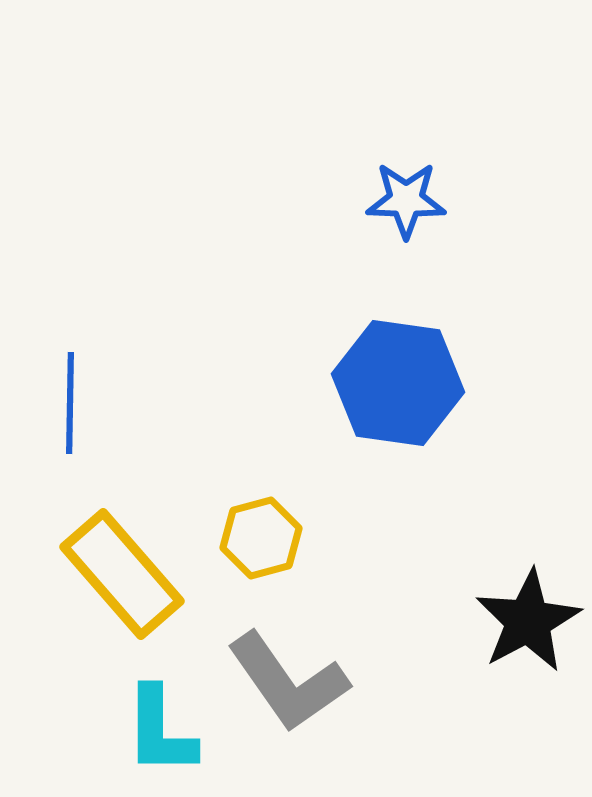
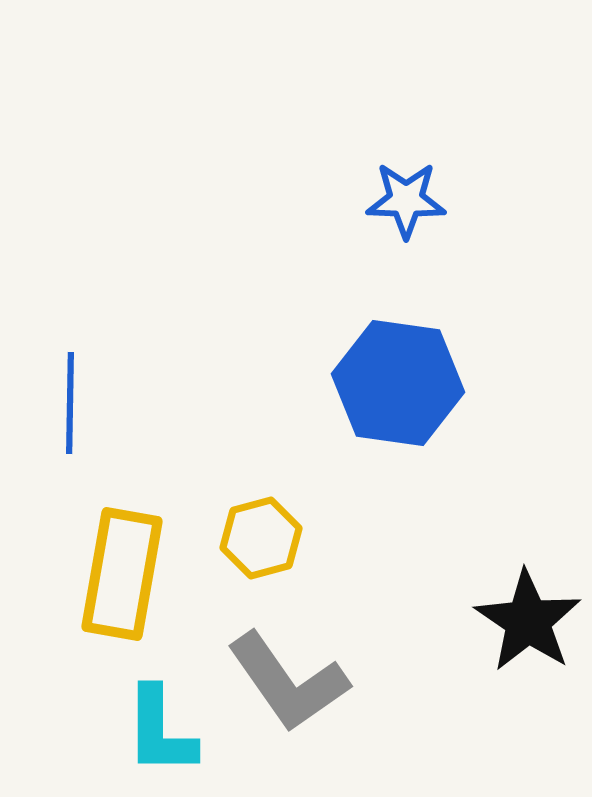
yellow rectangle: rotated 51 degrees clockwise
black star: rotated 10 degrees counterclockwise
